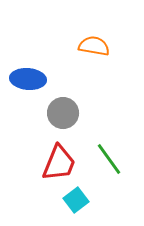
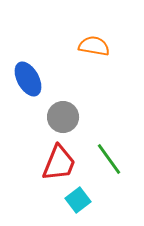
blue ellipse: rotated 56 degrees clockwise
gray circle: moved 4 px down
cyan square: moved 2 px right
